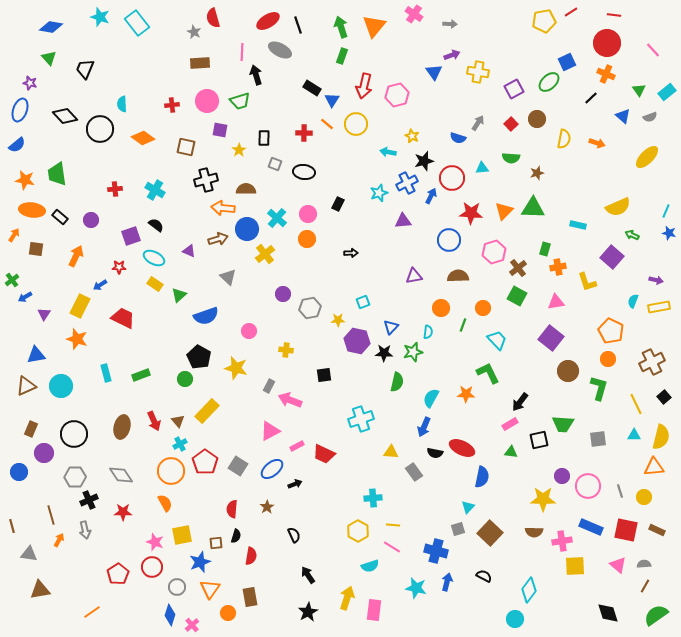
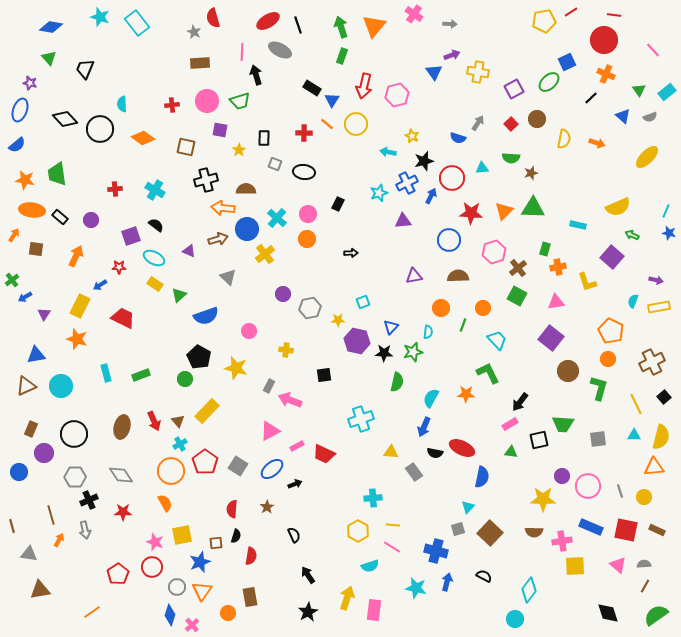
red circle at (607, 43): moved 3 px left, 3 px up
black diamond at (65, 116): moved 3 px down
brown star at (537, 173): moved 6 px left
orange triangle at (210, 589): moved 8 px left, 2 px down
